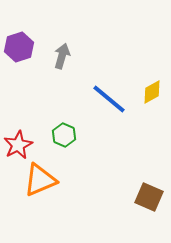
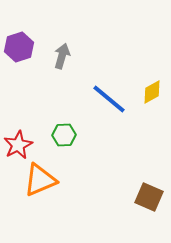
green hexagon: rotated 25 degrees counterclockwise
